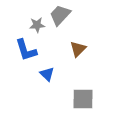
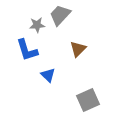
blue L-shape: moved 1 px right
blue triangle: moved 1 px right, 1 px down
gray square: moved 5 px right, 1 px down; rotated 25 degrees counterclockwise
